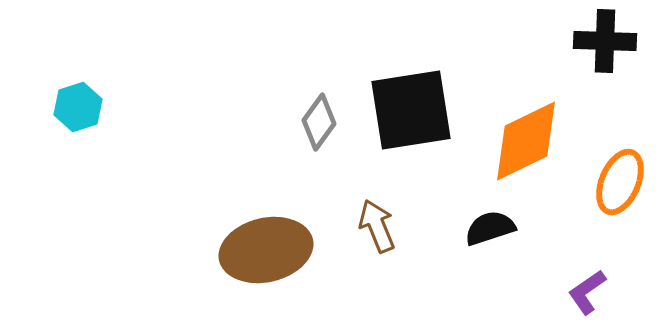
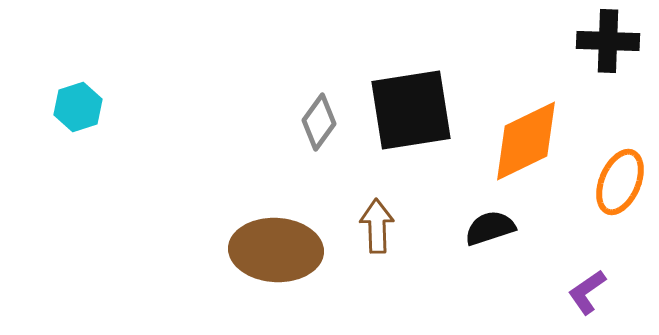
black cross: moved 3 px right
brown arrow: rotated 20 degrees clockwise
brown ellipse: moved 10 px right; rotated 16 degrees clockwise
